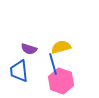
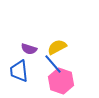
yellow semicircle: moved 4 px left; rotated 12 degrees counterclockwise
blue line: rotated 25 degrees counterclockwise
